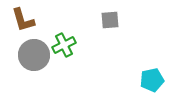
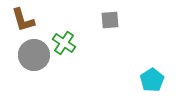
green cross: moved 2 px up; rotated 30 degrees counterclockwise
cyan pentagon: rotated 20 degrees counterclockwise
